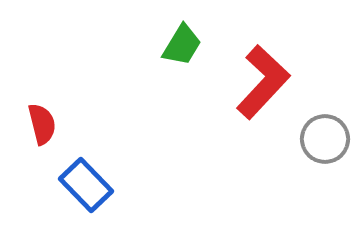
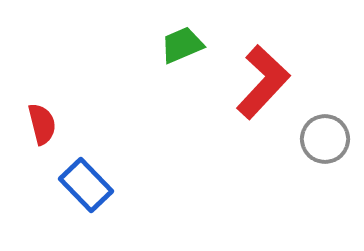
green trapezoid: rotated 144 degrees counterclockwise
